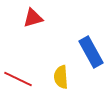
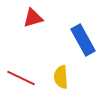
blue rectangle: moved 8 px left, 12 px up
red line: moved 3 px right, 1 px up
